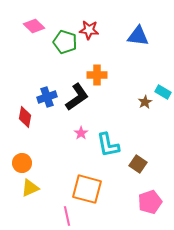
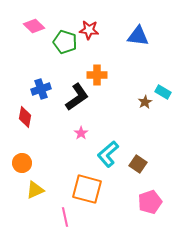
blue cross: moved 6 px left, 8 px up
cyan L-shape: moved 9 px down; rotated 60 degrees clockwise
yellow triangle: moved 5 px right, 2 px down
pink line: moved 2 px left, 1 px down
